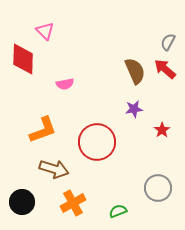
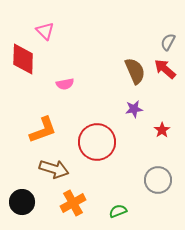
gray circle: moved 8 px up
